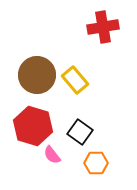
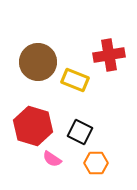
red cross: moved 6 px right, 28 px down
brown circle: moved 1 px right, 13 px up
yellow rectangle: rotated 28 degrees counterclockwise
black square: rotated 10 degrees counterclockwise
pink semicircle: moved 4 px down; rotated 18 degrees counterclockwise
